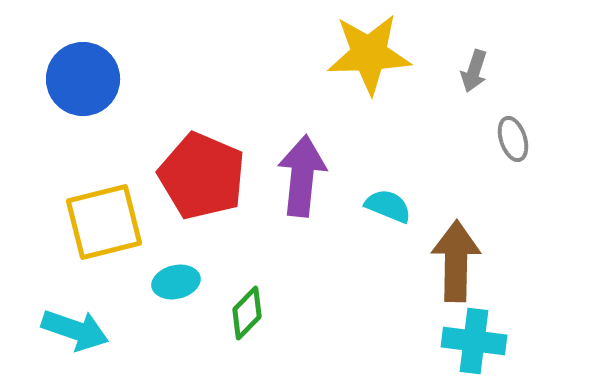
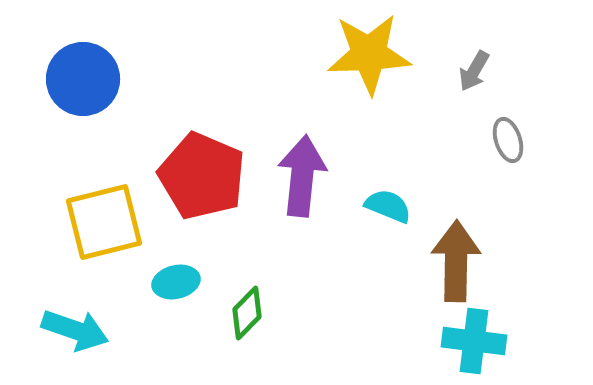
gray arrow: rotated 12 degrees clockwise
gray ellipse: moved 5 px left, 1 px down
